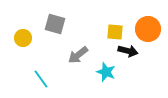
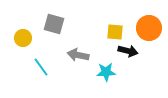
gray square: moved 1 px left
orange circle: moved 1 px right, 1 px up
gray arrow: rotated 50 degrees clockwise
cyan star: rotated 24 degrees counterclockwise
cyan line: moved 12 px up
